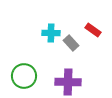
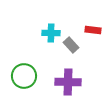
red rectangle: rotated 28 degrees counterclockwise
gray rectangle: moved 2 px down
